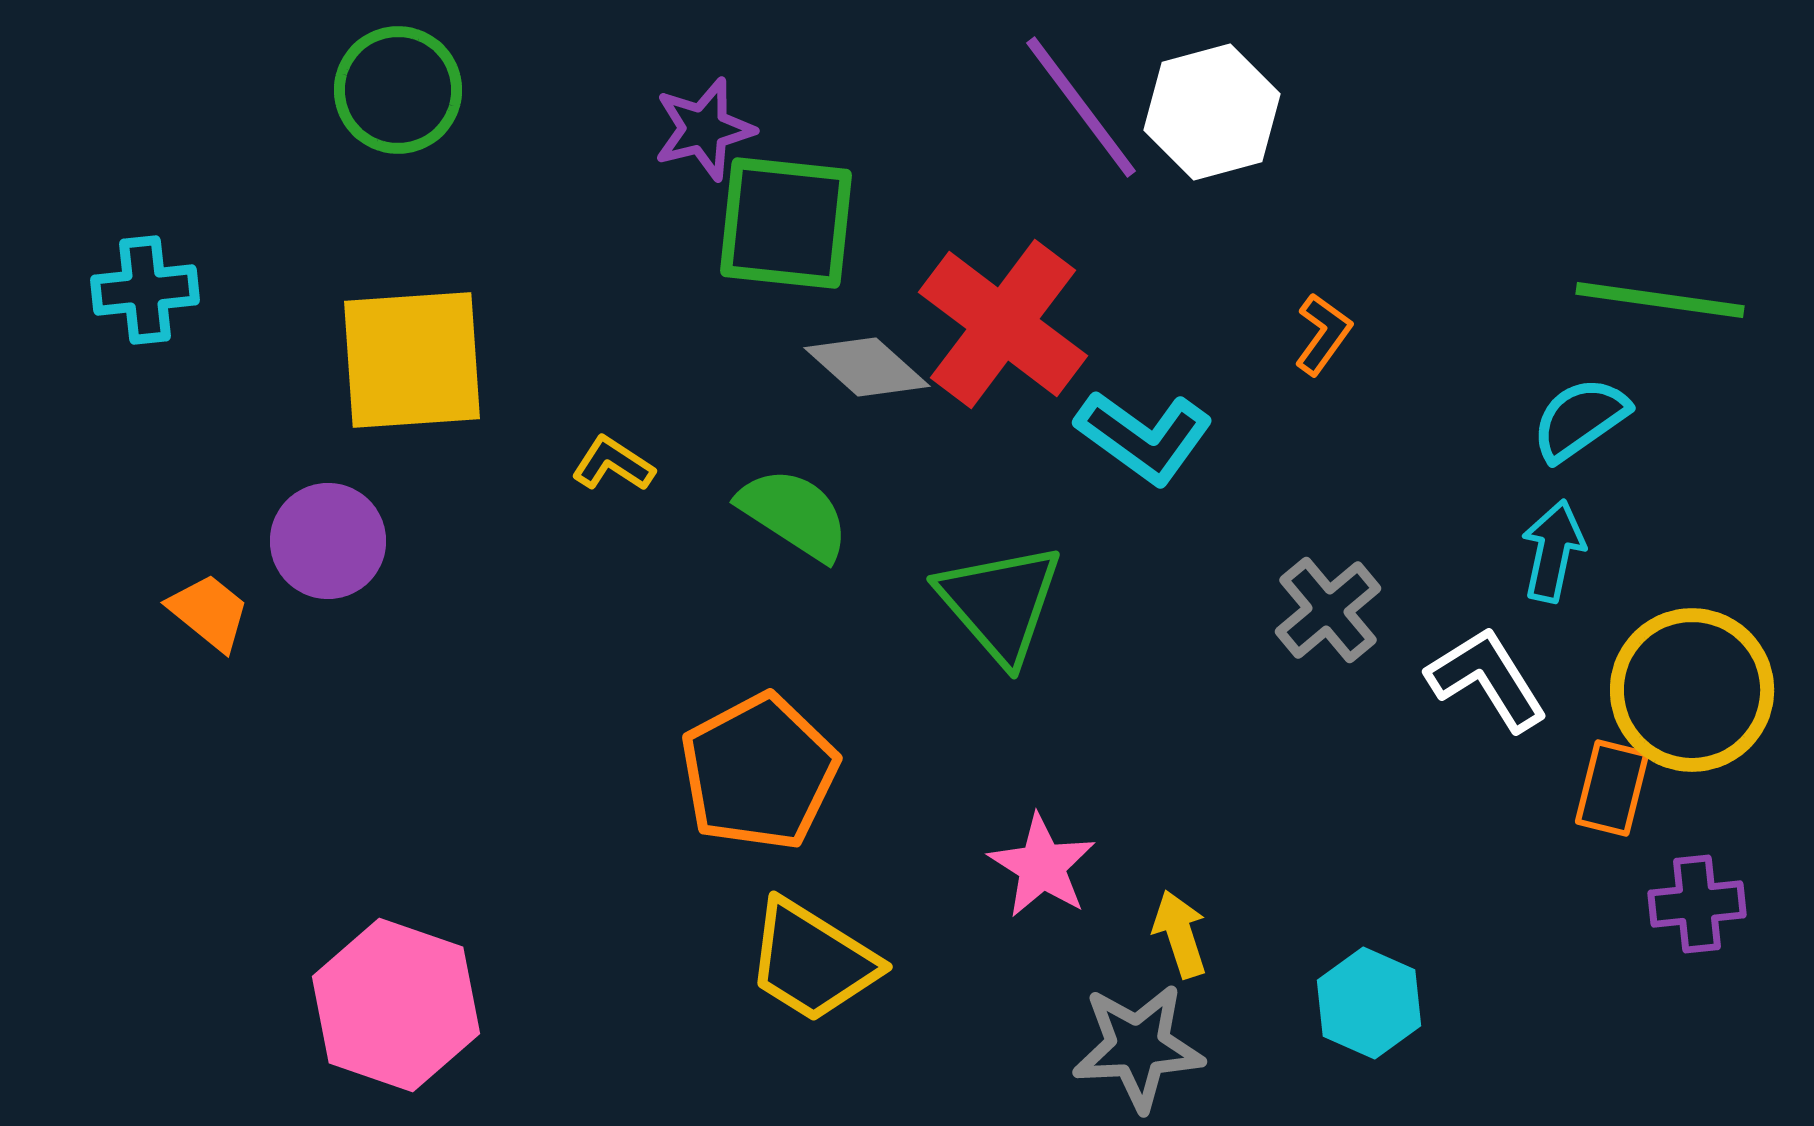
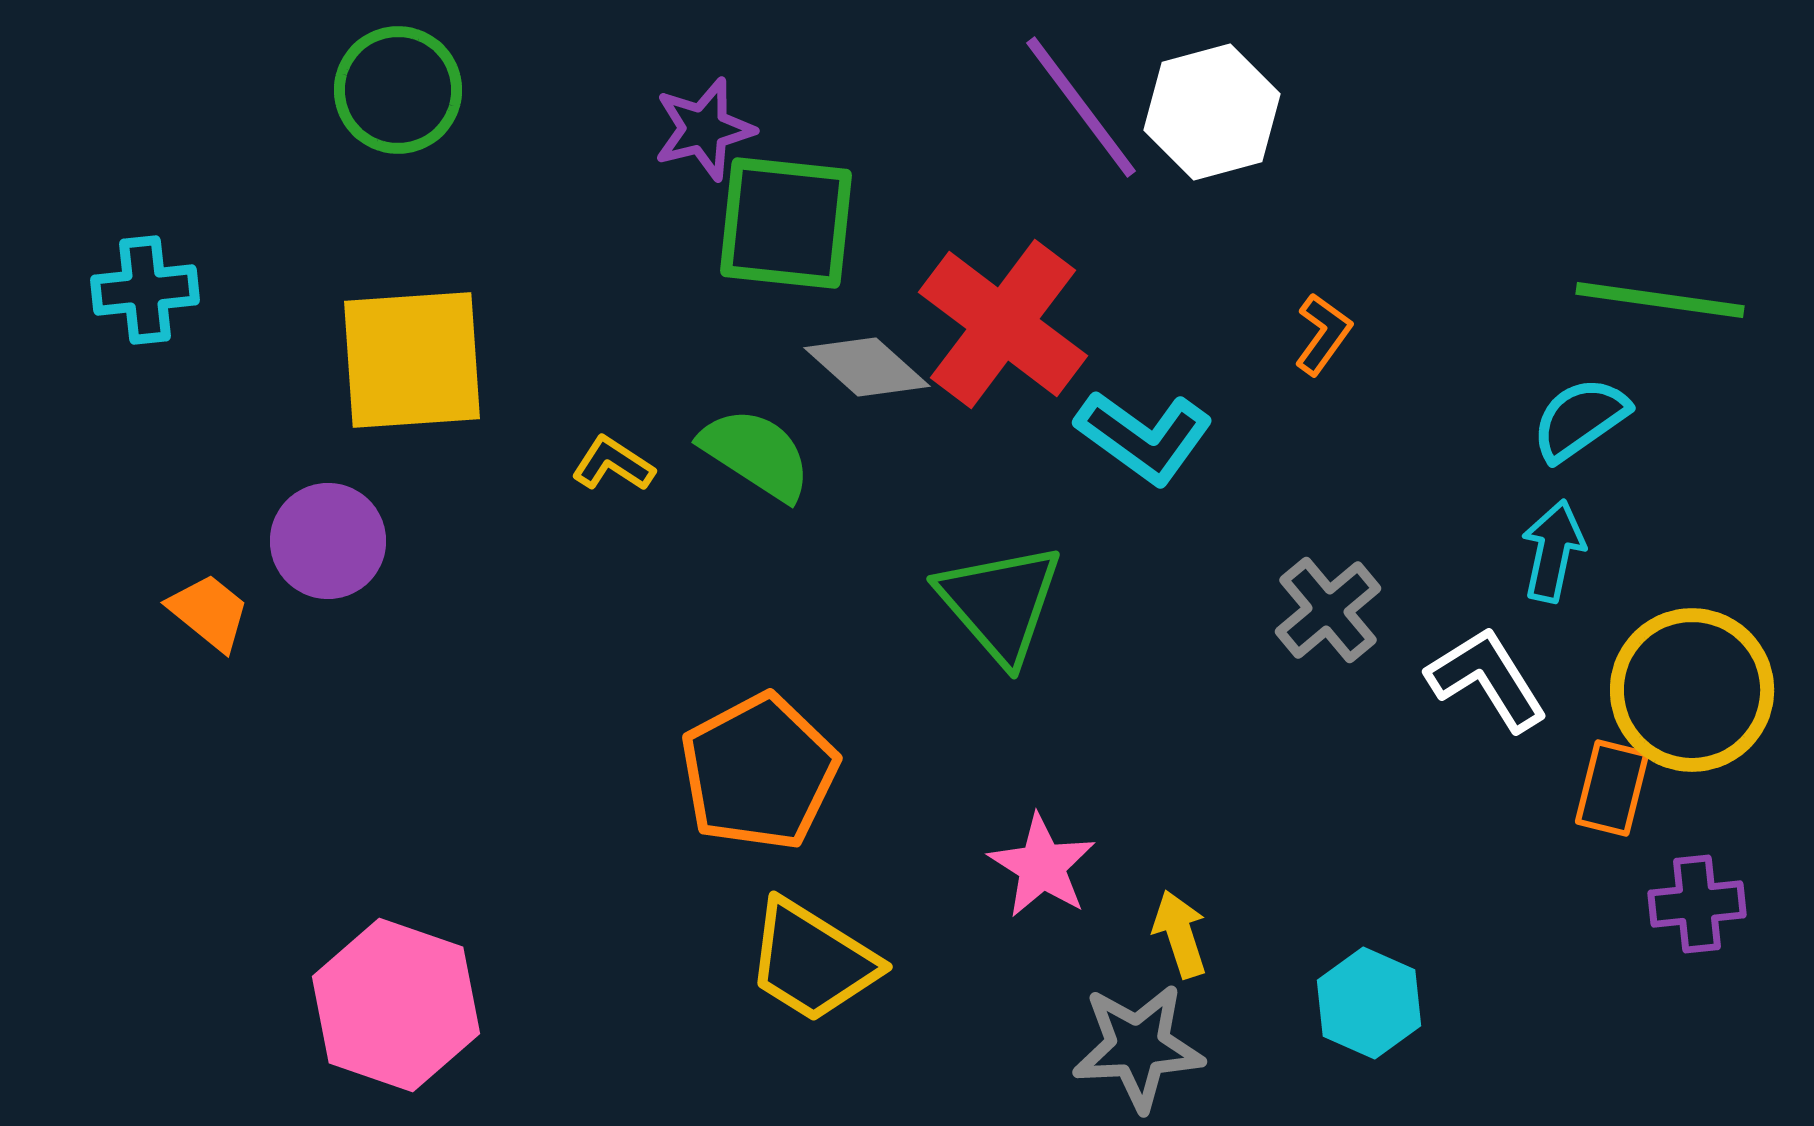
green semicircle: moved 38 px left, 60 px up
